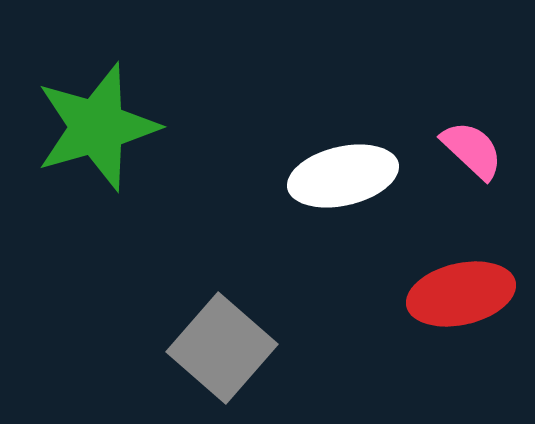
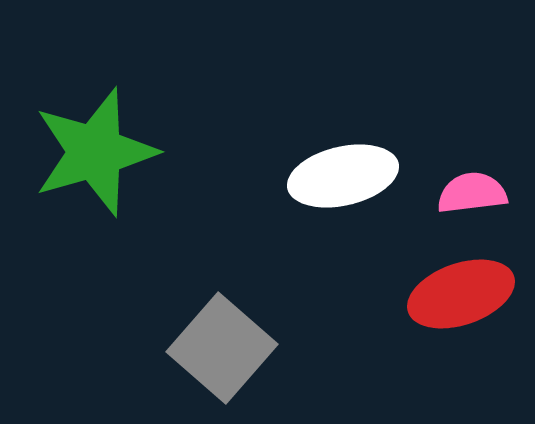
green star: moved 2 px left, 25 px down
pink semicircle: moved 43 px down; rotated 50 degrees counterclockwise
red ellipse: rotated 6 degrees counterclockwise
